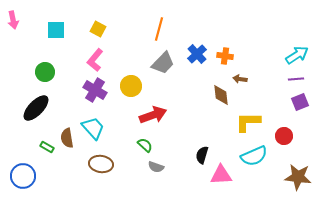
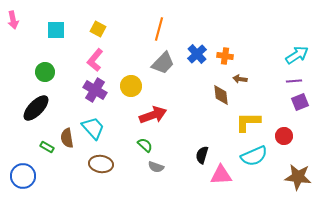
purple line: moved 2 px left, 2 px down
